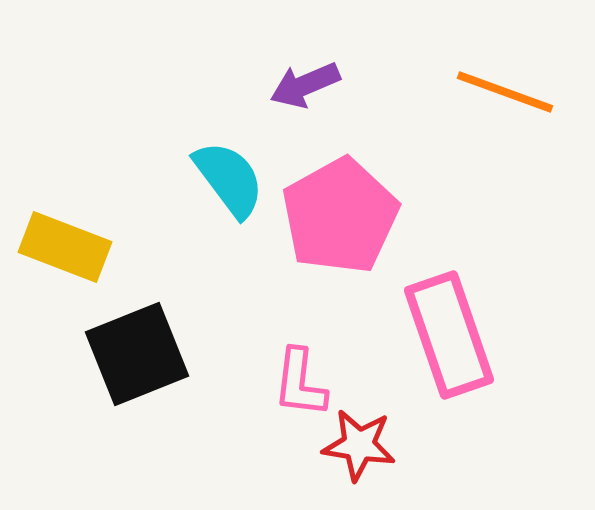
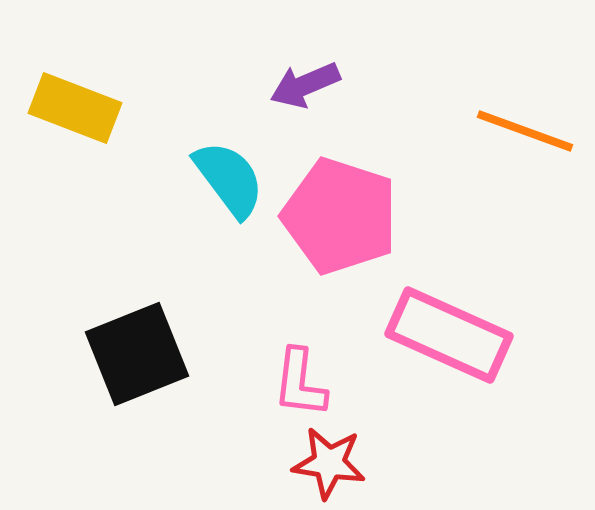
orange line: moved 20 px right, 39 px down
pink pentagon: rotated 25 degrees counterclockwise
yellow rectangle: moved 10 px right, 139 px up
pink rectangle: rotated 47 degrees counterclockwise
red star: moved 30 px left, 18 px down
